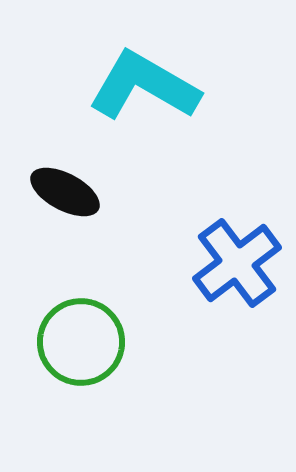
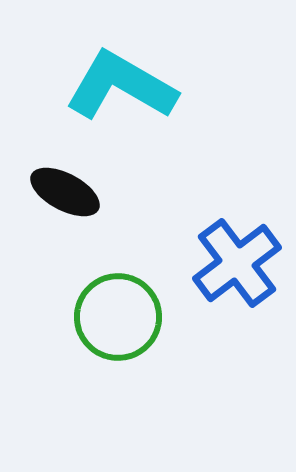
cyan L-shape: moved 23 px left
green circle: moved 37 px right, 25 px up
